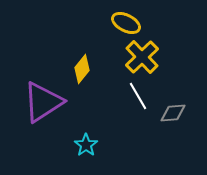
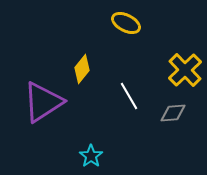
yellow cross: moved 43 px right, 13 px down
white line: moved 9 px left
cyan star: moved 5 px right, 11 px down
